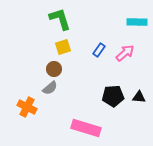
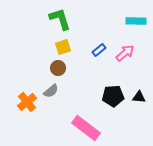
cyan rectangle: moved 1 px left, 1 px up
blue rectangle: rotated 16 degrees clockwise
brown circle: moved 4 px right, 1 px up
gray semicircle: moved 1 px right, 3 px down
orange cross: moved 5 px up; rotated 24 degrees clockwise
pink rectangle: rotated 20 degrees clockwise
